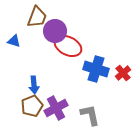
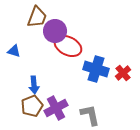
blue triangle: moved 10 px down
